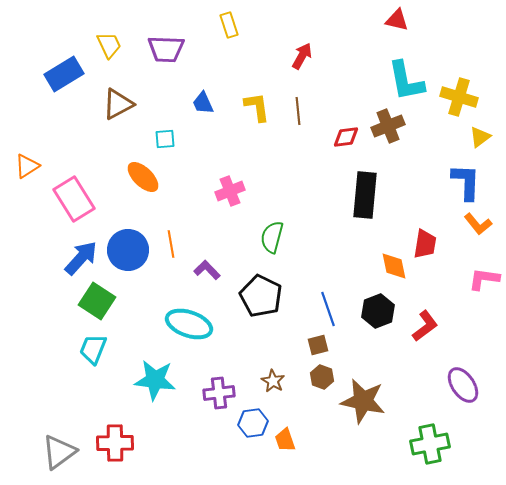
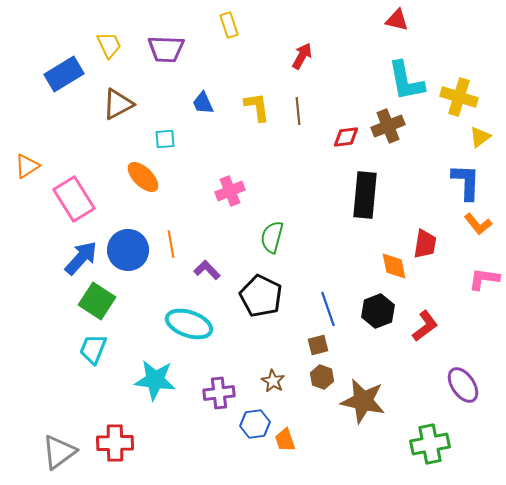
blue hexagon at (253, 423): moved 2 px right, 1 px down
